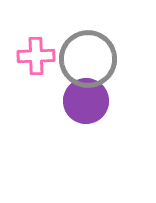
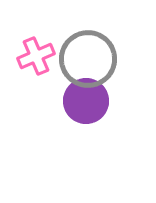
pink cross: rotated 21 degrees counterclockwise
